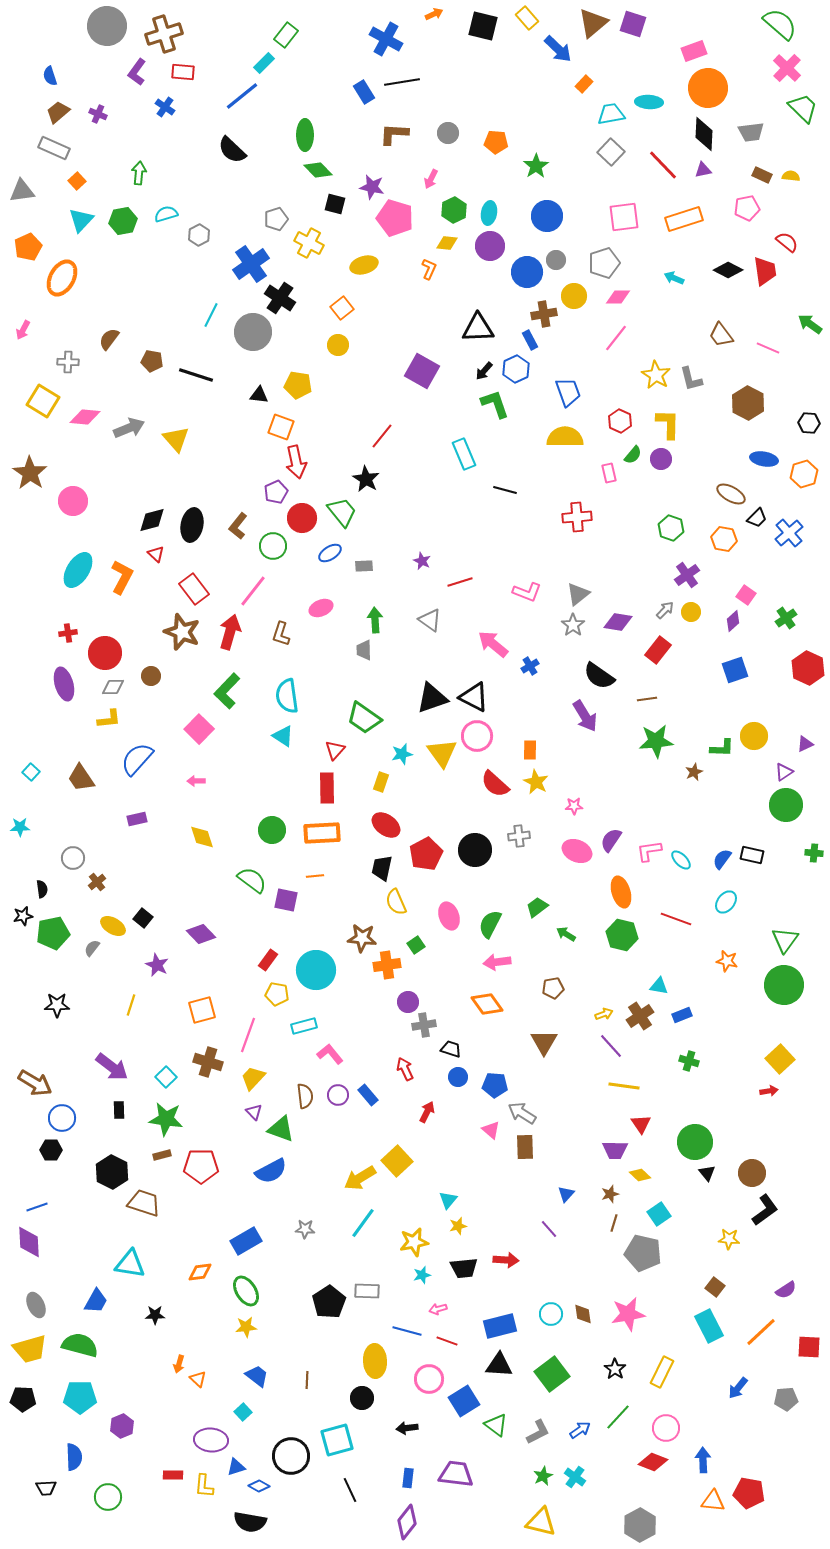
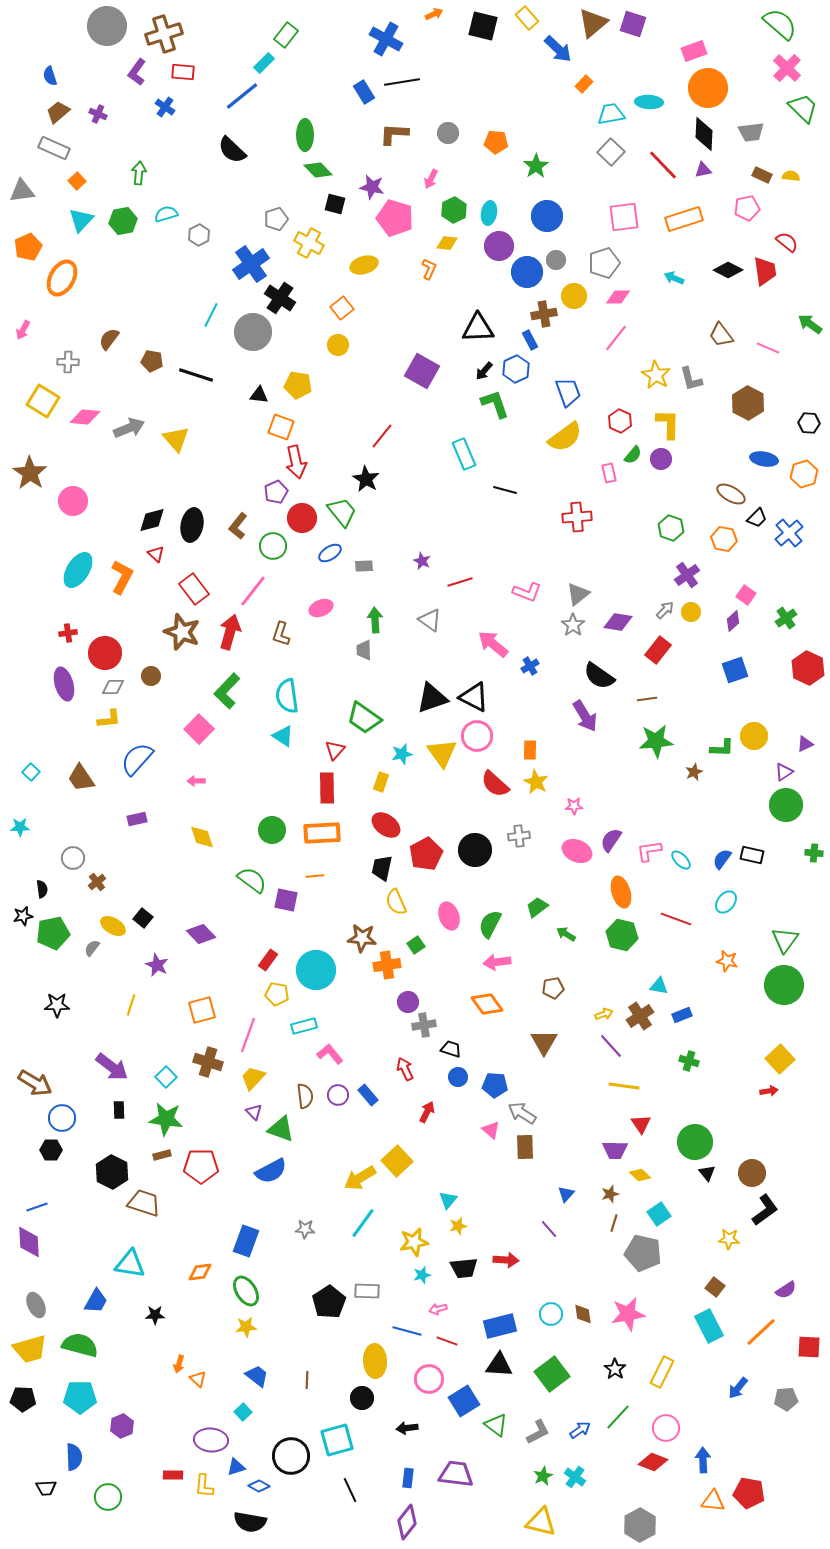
purple circle at (490, 246): moved 9 px right
yellow semicircle at (565, 437): rotated 144 degrees clockwise
blue rectangle at (246, 1241): rotated 40 degrees counterclockwise
